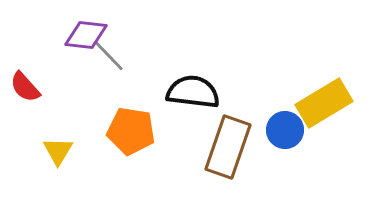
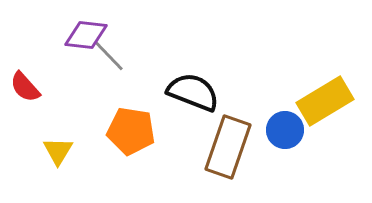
black semicircle: rotated 14 degrees clockwise
yellow rectangle: moved 1 px right, 2 px up
